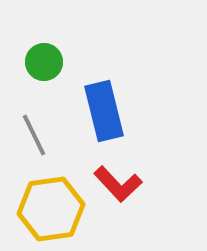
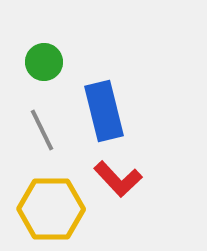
gray line: moved 8 px right, 5 px up
red L-shape: moved 5 px up
yellow hexagon: rotated 8 degrees clockwise
